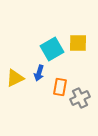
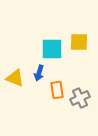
yellow square: moved 1 px right, 1 px up
cyan square: rotated 30 degrees clockwise
yellow triangle: rotated 48 degrees clockwise
orange rectangle: moved 3 px left, 3 px down; rotated 18 degrees counterclockwise
